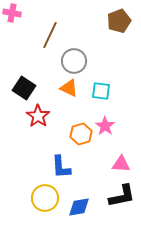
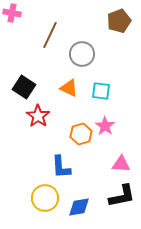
gray circle: moved 8 px right, 7 px up
black square: moved 1 px up
